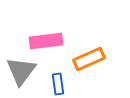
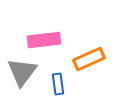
pink rectangle: moved 2 px left, 1 px up
gray triangle: moved 1 px right, 1 px down
